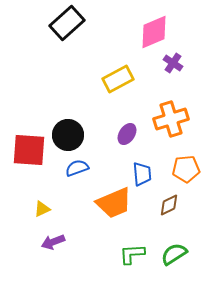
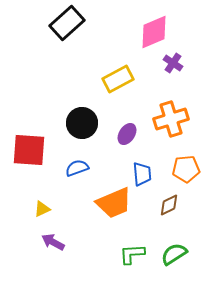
black circle: moved 14 px right, 12 px up
purple arrow: rotated 50 degrees clockwise
